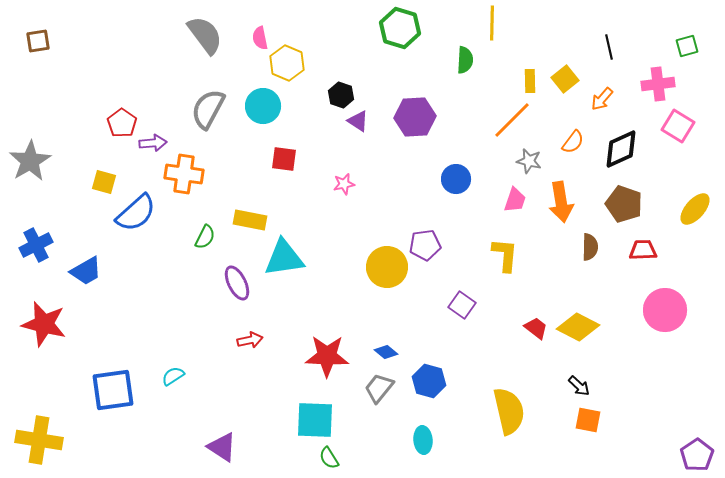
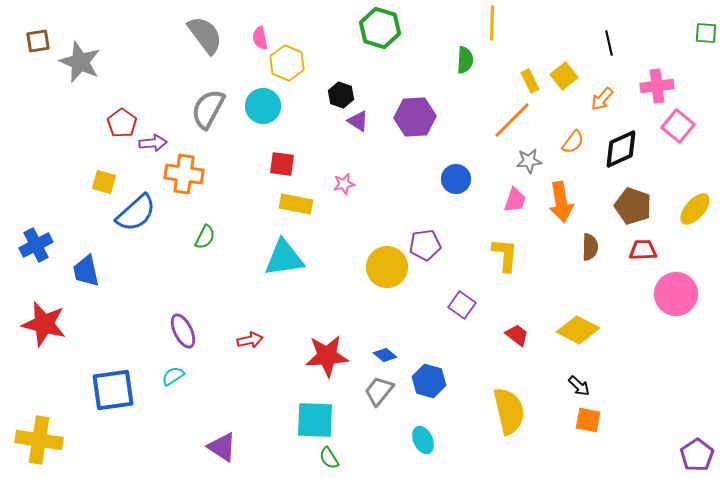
green hexagon at (400, 28): moved 20 px left
green square at (687, 46): moved 19 px right, 13 px up; rotated 20 degrees clockwise
black line at (609, 47): moved 4 px up
yellow square at (565, 79): moved 1 px left, 3 px up
yellow rectangle at (530, 81): rotated 25 degrees counterclockwise
pink cross at (658, 84): moved 1 px left, 2 px down
pink square at (678, 126): rotated 8 degrees clockwise
red square at (284, 159): moved 2 px left, 5 px down
gray star at (30, 161): moved 50 px right, 99 px up; rotated 18 degrees counterclockwise
gray star at (529, 161): rotated 20 degrees counterclockwise
brown pentagon at (624, 204): moved 9 px right, 2 px down
yellow rectangle at (250, 220): moved 46 px right, 16 px up
blue trapezoid at (86, 271): rotated 108 degrees clockwise
purple ellipse at (237, 283): moved 54 px left, 48 px down
pink circle at (665, 310): moved 11 px right, 16 px up
yellow diamond at (578, 327): moved 3 px down
red trapezoid at (536, 328): moved 19 px left, 7 px down
blue diamond at (386, 352): moved 1 px left, 3 px down
red star at (327, 356): rotated 6 degrees counterclockwise
gray trapezoid at (379, 388): moved 3 px down
cyan ellipse at (423, 440): rotated 20 degrees counterclockwise
